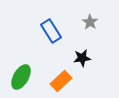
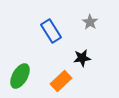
green ellipse: moved 1 px left, 1 px up
